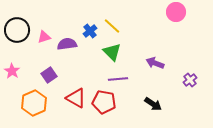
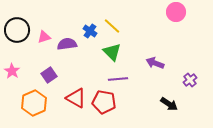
blue cross: rotated 16 degrees counterclockwise
black arrow: moved 16 px right
